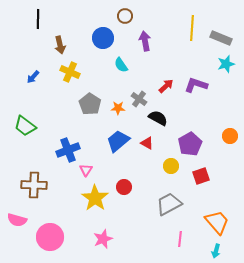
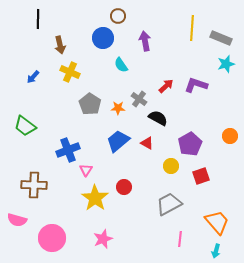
brown circle: moved 7 px left
pink circle: moved 2 px right, 1 px down
